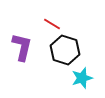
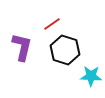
red line: rotated 66 degrees counterclockwise
cyan star: moved 9 px right, 2 px up; rotated 20 degrees clockwise
